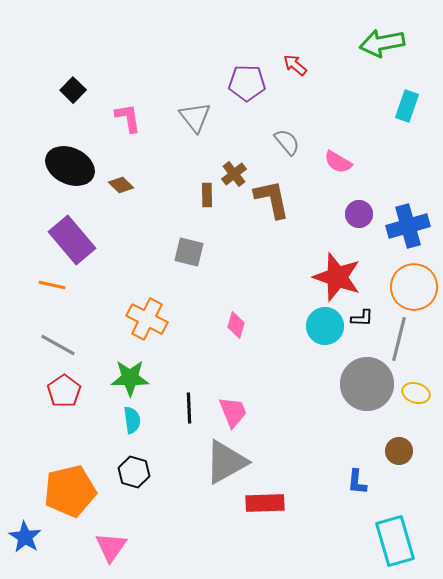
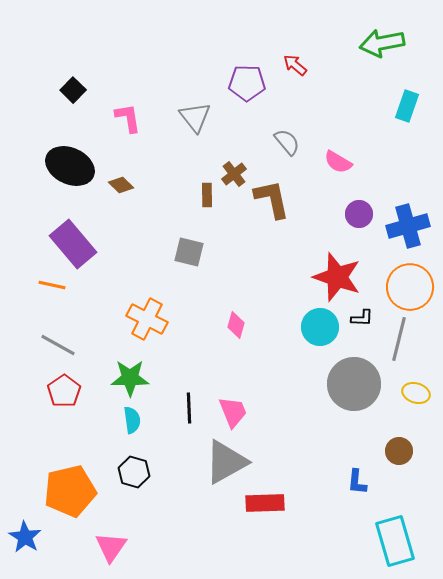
purple rectangle at (72, 240): moved 1 px right, 4 px down
orange circle at (414, 287): moved 4 px left
cyan circle at (325, 326): moved 5 px left, 1 px down
gray circle at (367, 384): moved 13 px left
